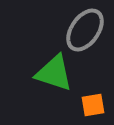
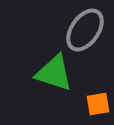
orange square: moved 5 px right, 1 px up
